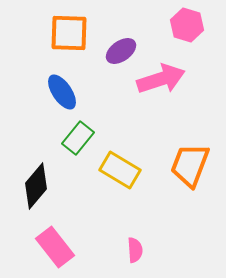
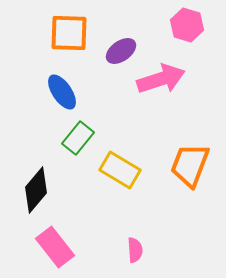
black diamond: moved 4 px down
